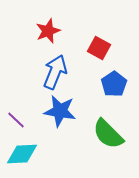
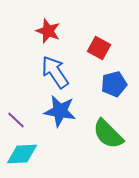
red star: rotated 30 degrees counterclockwise
blue arrow: rotated 56 degrees counterclockwise
blue pentagon: rotated 20 degrees clockwise
